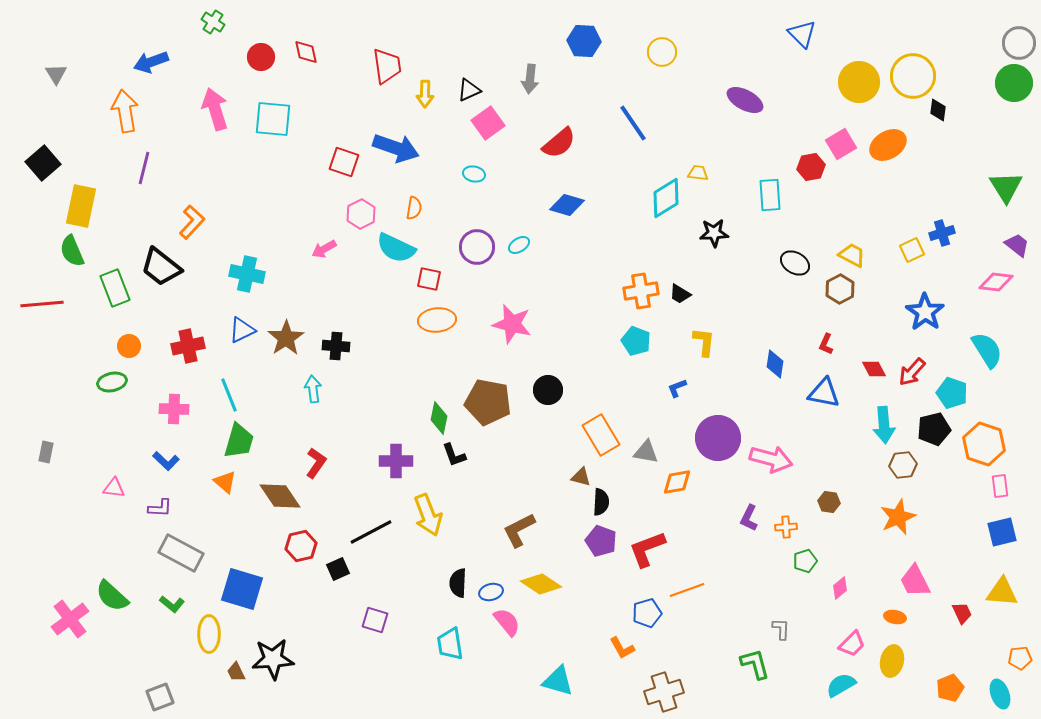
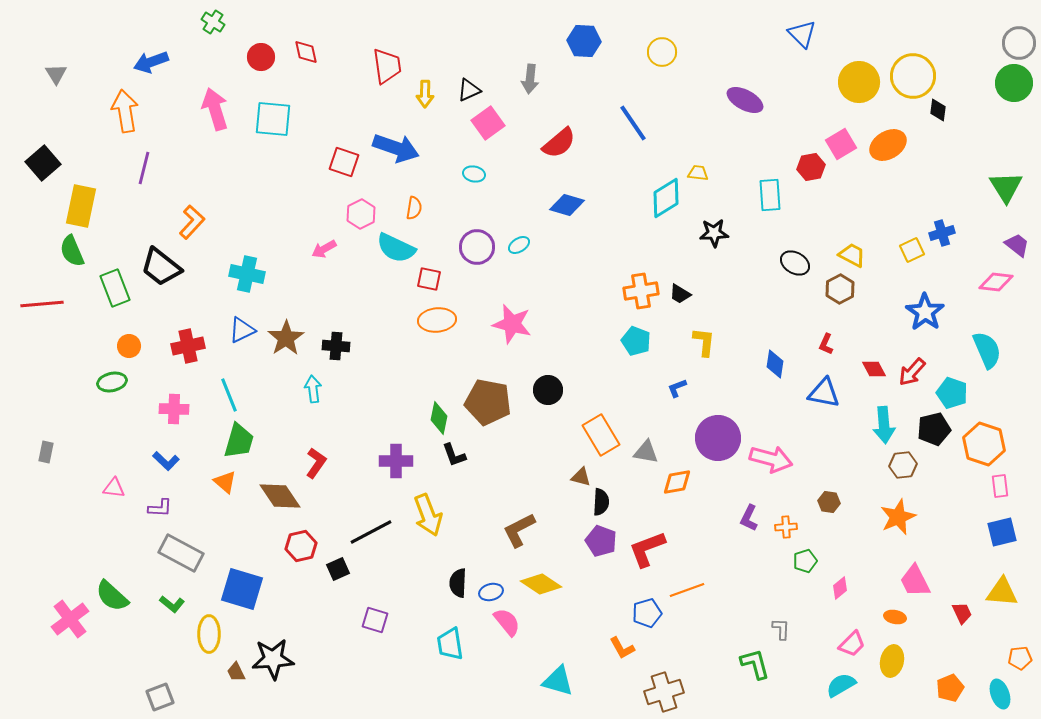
cyan semicircle at (987, 350): rotated 9 degrees clockwise
